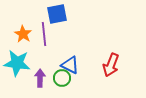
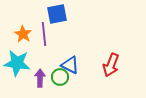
green circle: moved 2 px left, 1 px up
